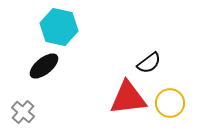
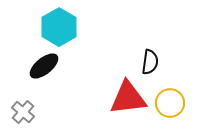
cyan hexagon: rotated 18 degrees clockwise
black semicircle: moved 1 px right, 1 px up; rotated 45 degrees counterclockwise
